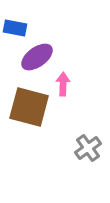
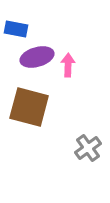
blue rectangle: moved 1 px right, 1 px down
purple ellipse: rotated 20 degrees clockwise
pink arrow: moved 5 px right, 19 px up
